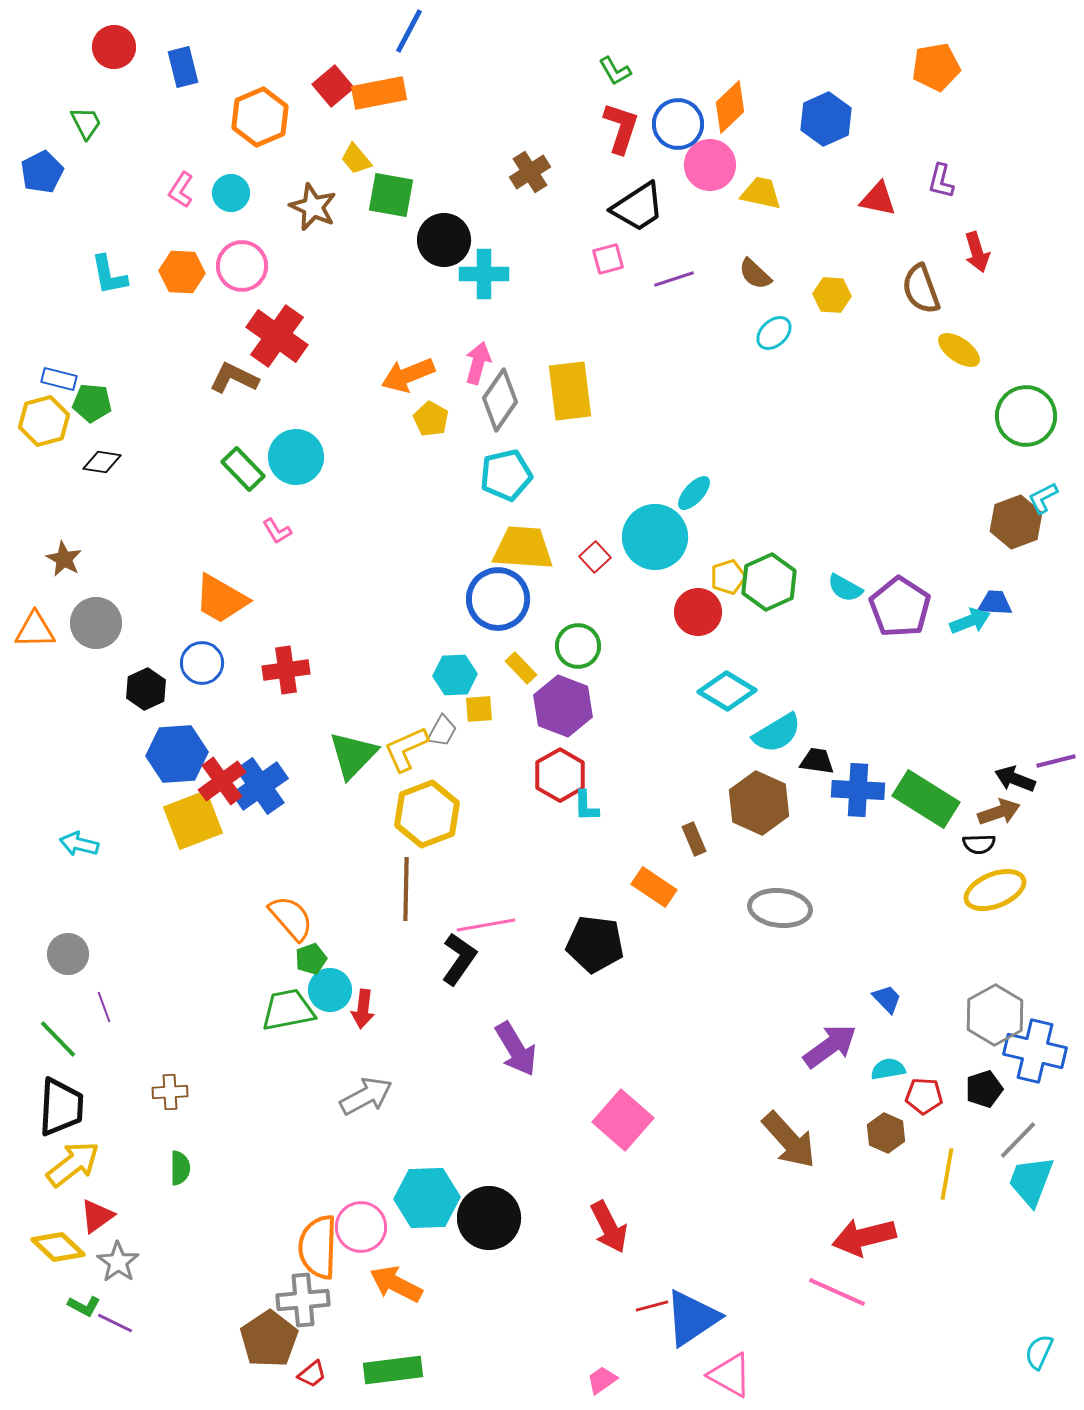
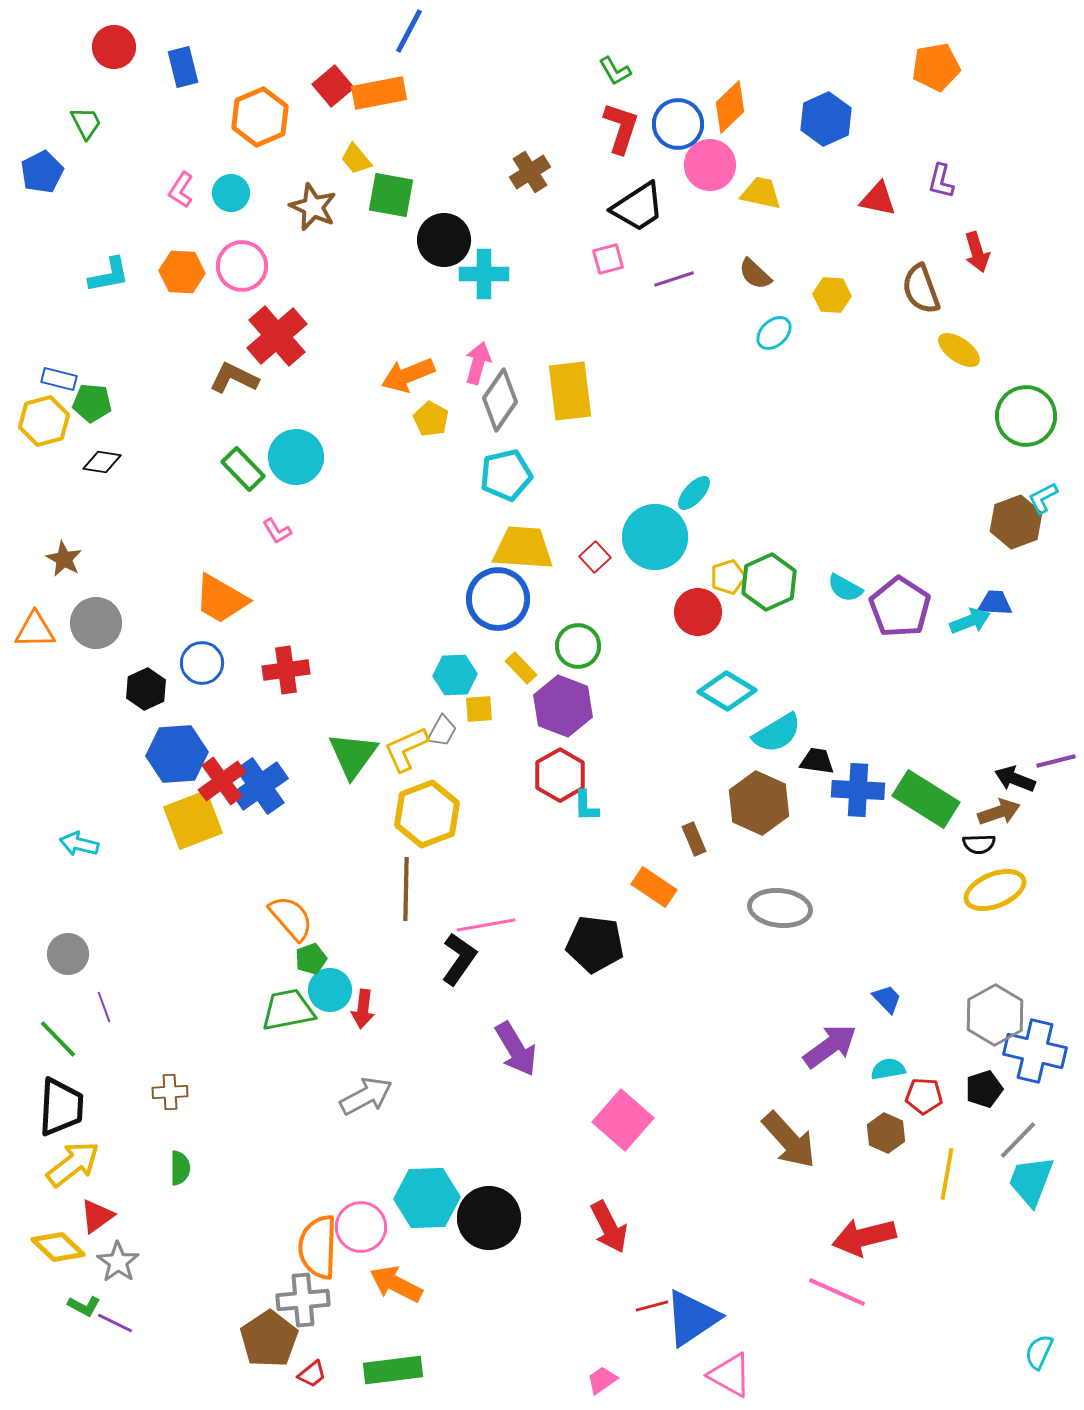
cyan L-shape at (109, 275): rotated 90 degrees counterclockwise
red cross at (277, 336): rotated 14 degrees clockwise
green triangle at (353, 755): rotated 8 degrees counterclockwise
